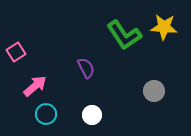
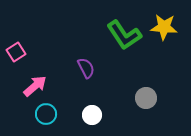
gray circle: moved 8 px left, 7 px down
